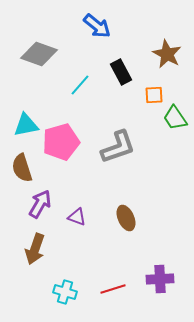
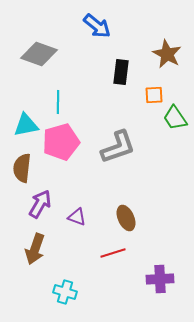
black rectangle: rotated 35 degrees clockwise
cyan line: moved 22 px left, 17 px down; rotated 40 degrees counterclockwise
brown semicircle: rotated 24 degrees clockwise
red line: moved 36 px up
